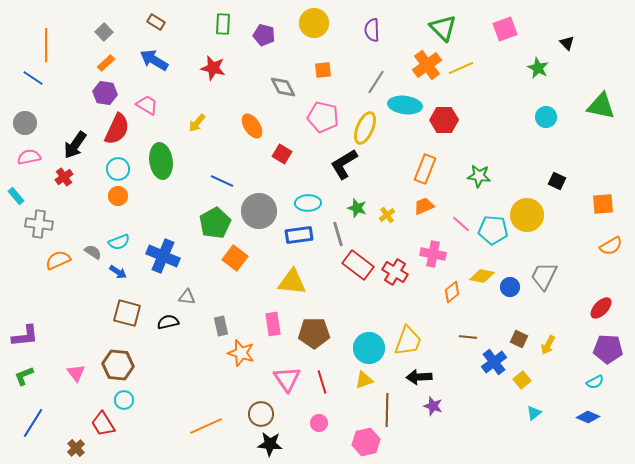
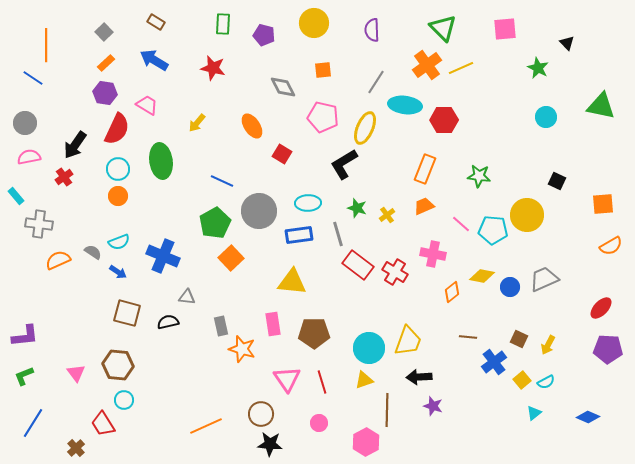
pink square at (505, 29): rotated 15 degrees clockwise
orange square at (235, 258): moved 4 px left; rotated 10 degrees clockwise
gray trapezoid at (544, 276): moved 3 px down; rotated 40 degrees clockwise
orange star at (241, 353): moved 1 px right, 4 px up
cyan semicircle at (595, 382): moved 49 px left
pink hexagon at (366, 442): rotated 16 degrees counterclockwise
